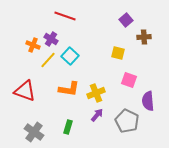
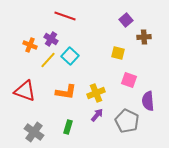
orange cross: moved 3 px left
orange L-shape: moved 3 px left, 3 px down
